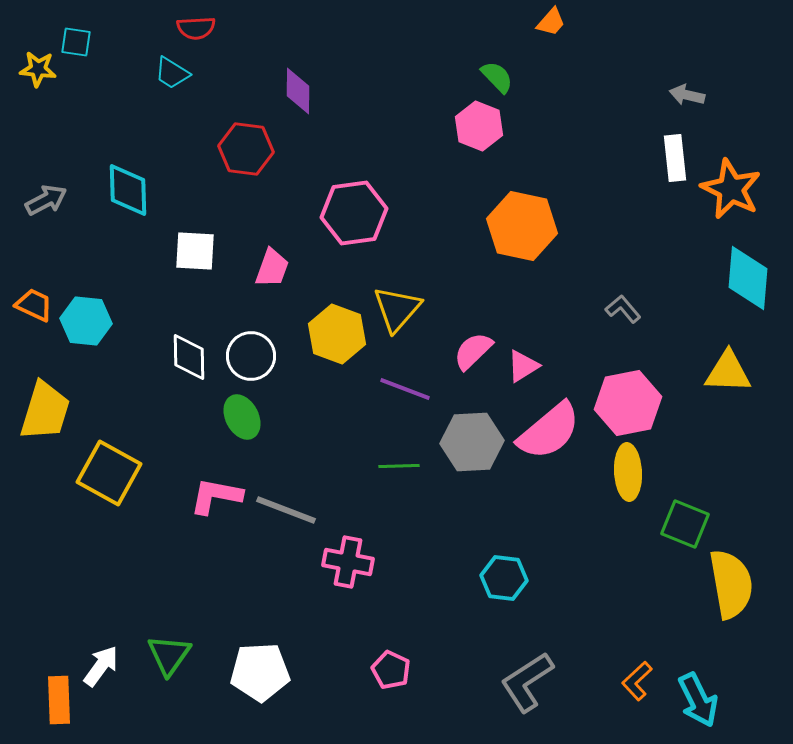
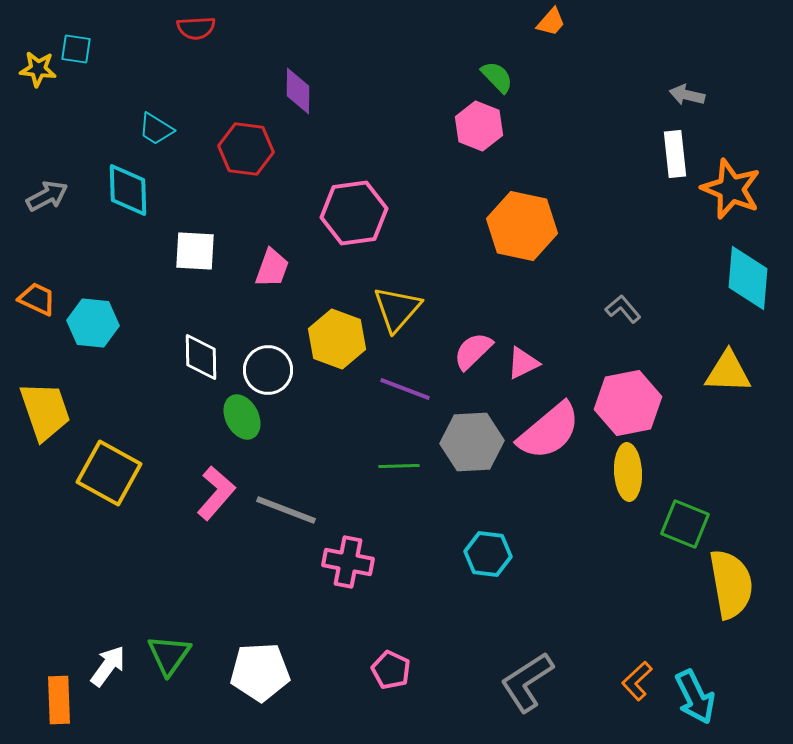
cyan square at (76, 42): moved 7 px down
cyan trapezoid at (172, 73): moved 16 px left, 56 px down
white rectangle at (675, 158): moved 4 px up
orange star at (731, 189): rotated 4 degrees counterclockwise
gray arrow at (46, 200): moved 1 px right, 4 px up
orange trapezoid at (34, 305): moved 3 px right, 6 px up
cyan hexagon at (86, 321): moved 7 px right, 2 px down
yellow hexagon at (337, 334): moved 5 px down
white circle at (251, 356): moved 17 px right, 14 px down
white diamond at (189, 357): moved 12 px right
pink triangle at (523, 366): moved 3 px up; rotated 6 degrees clockwise
yellow trapezoid at (45, 411): rotated 36 degrees counterclockwise
pink L-shape at (216, 496): moved 3 px up; rotated 120 degrees clockwise
cyan hexagon at (504, 578): moved 16 px left, 24 px up
white arrow at (101, 666): moved 7 px right
cyan arrow at (698, 700): moved 3 px left, 3 px up
